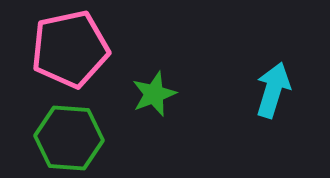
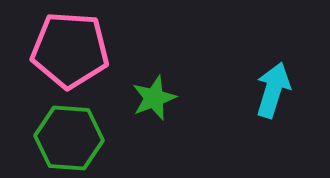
pink pentagon: moved 1 px down; rotated 16 degrees clockwise
green star: moved 4 px down
